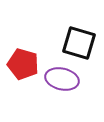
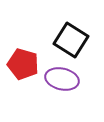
black square: moved 8 px left, 3 px up; rotated 16 degrees clockwise
